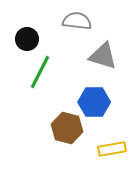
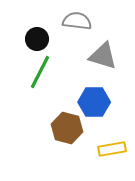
black circle: moved 10 px right
